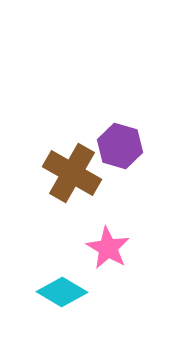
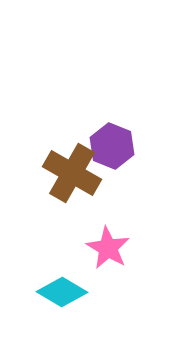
purple hexagon: moved 8 px left; rotated 6 degrees clockwise
